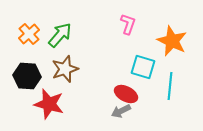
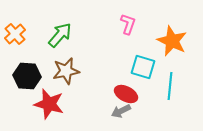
orange cross: moved 14 px left
brown star: moved 1 px right, 2 px down; rotated 8 degrees clockwise
